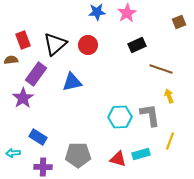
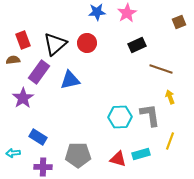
red circle: moved 1 px left, 2 px up
brown semicircle: moved 2 px right
purple rectangle: moved 3 px right, 2 px up
blue triangle: moved 2 px left, 2 px up
yellow arrow: moved 1 px right, 1 px down
